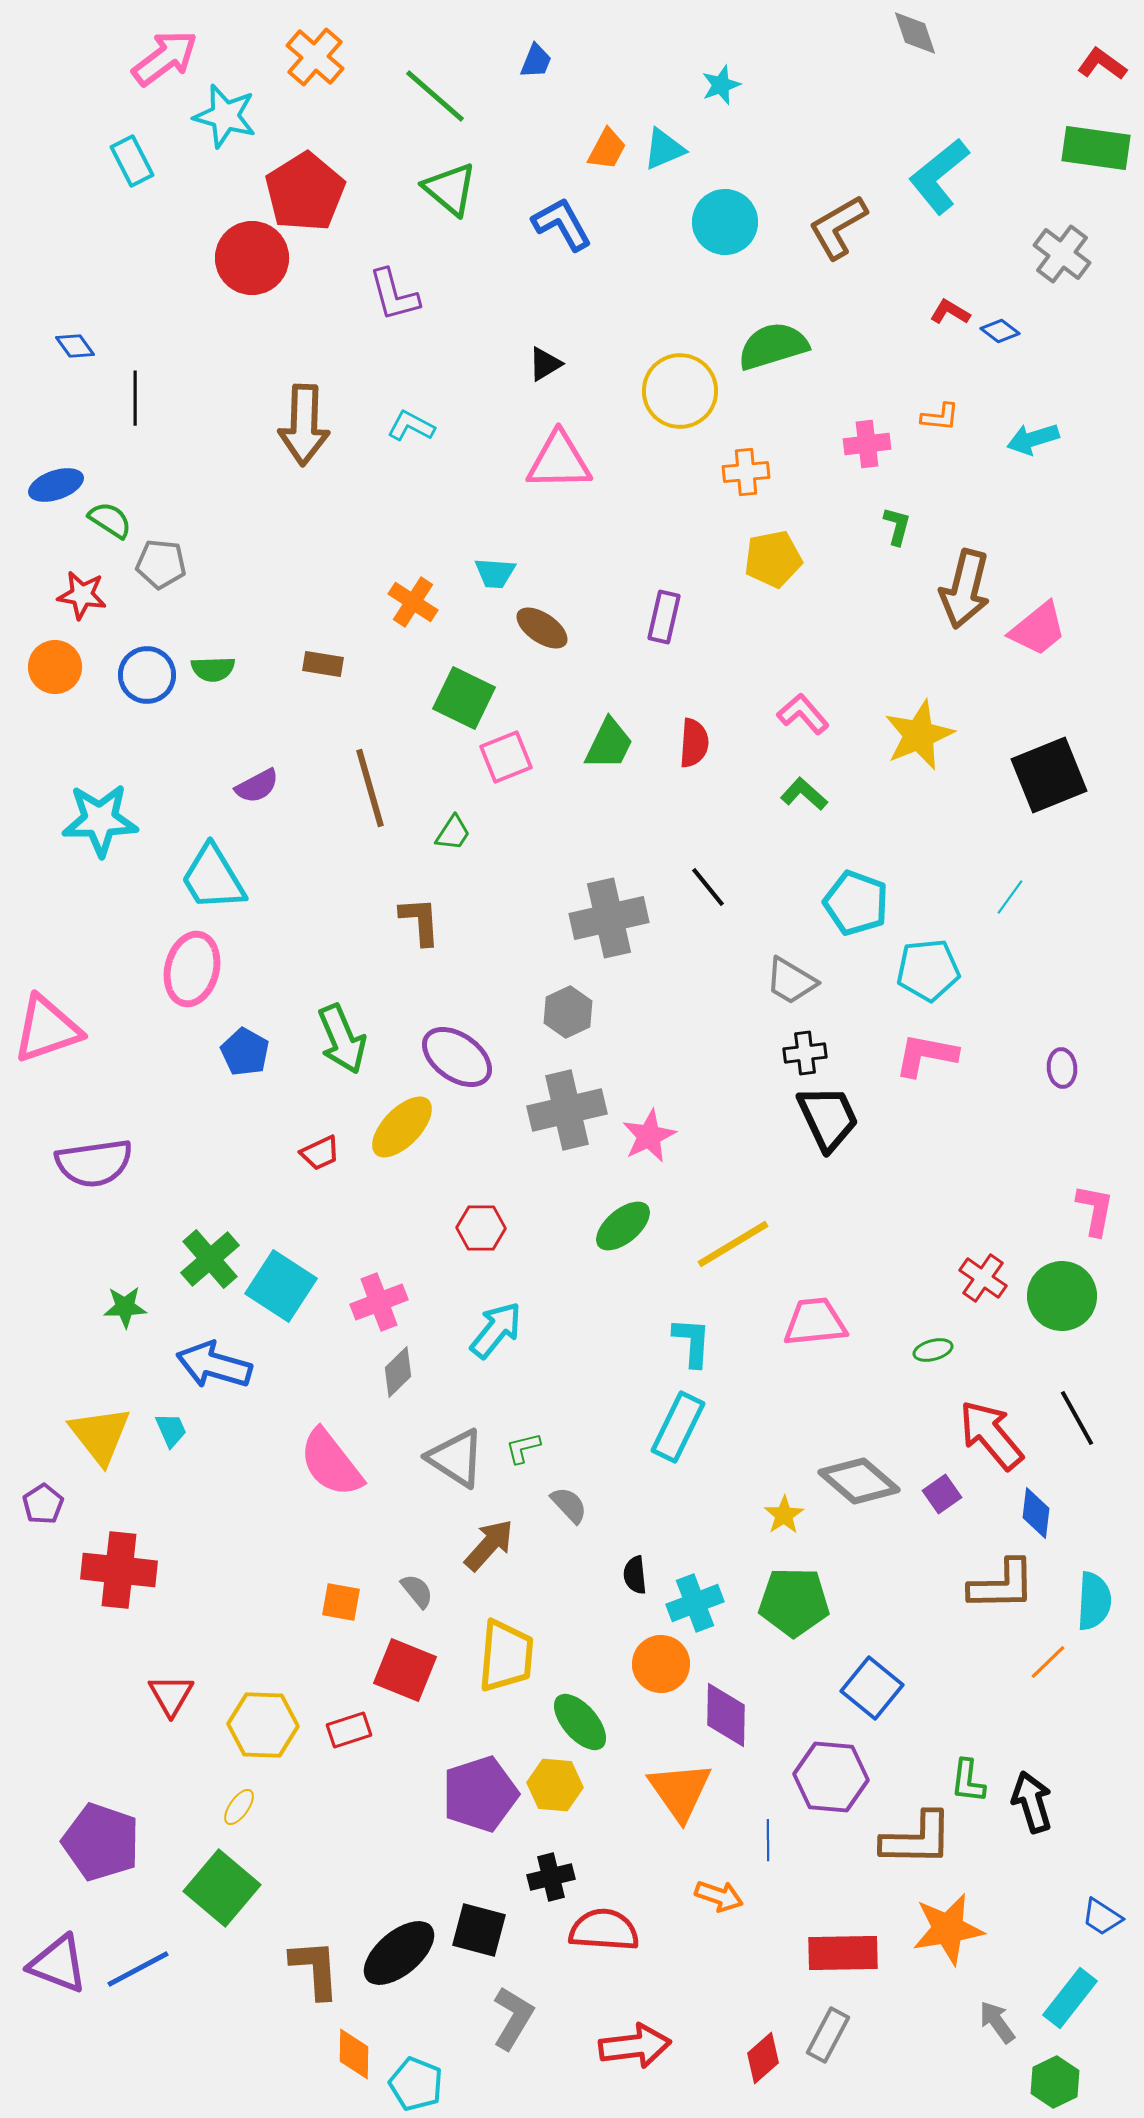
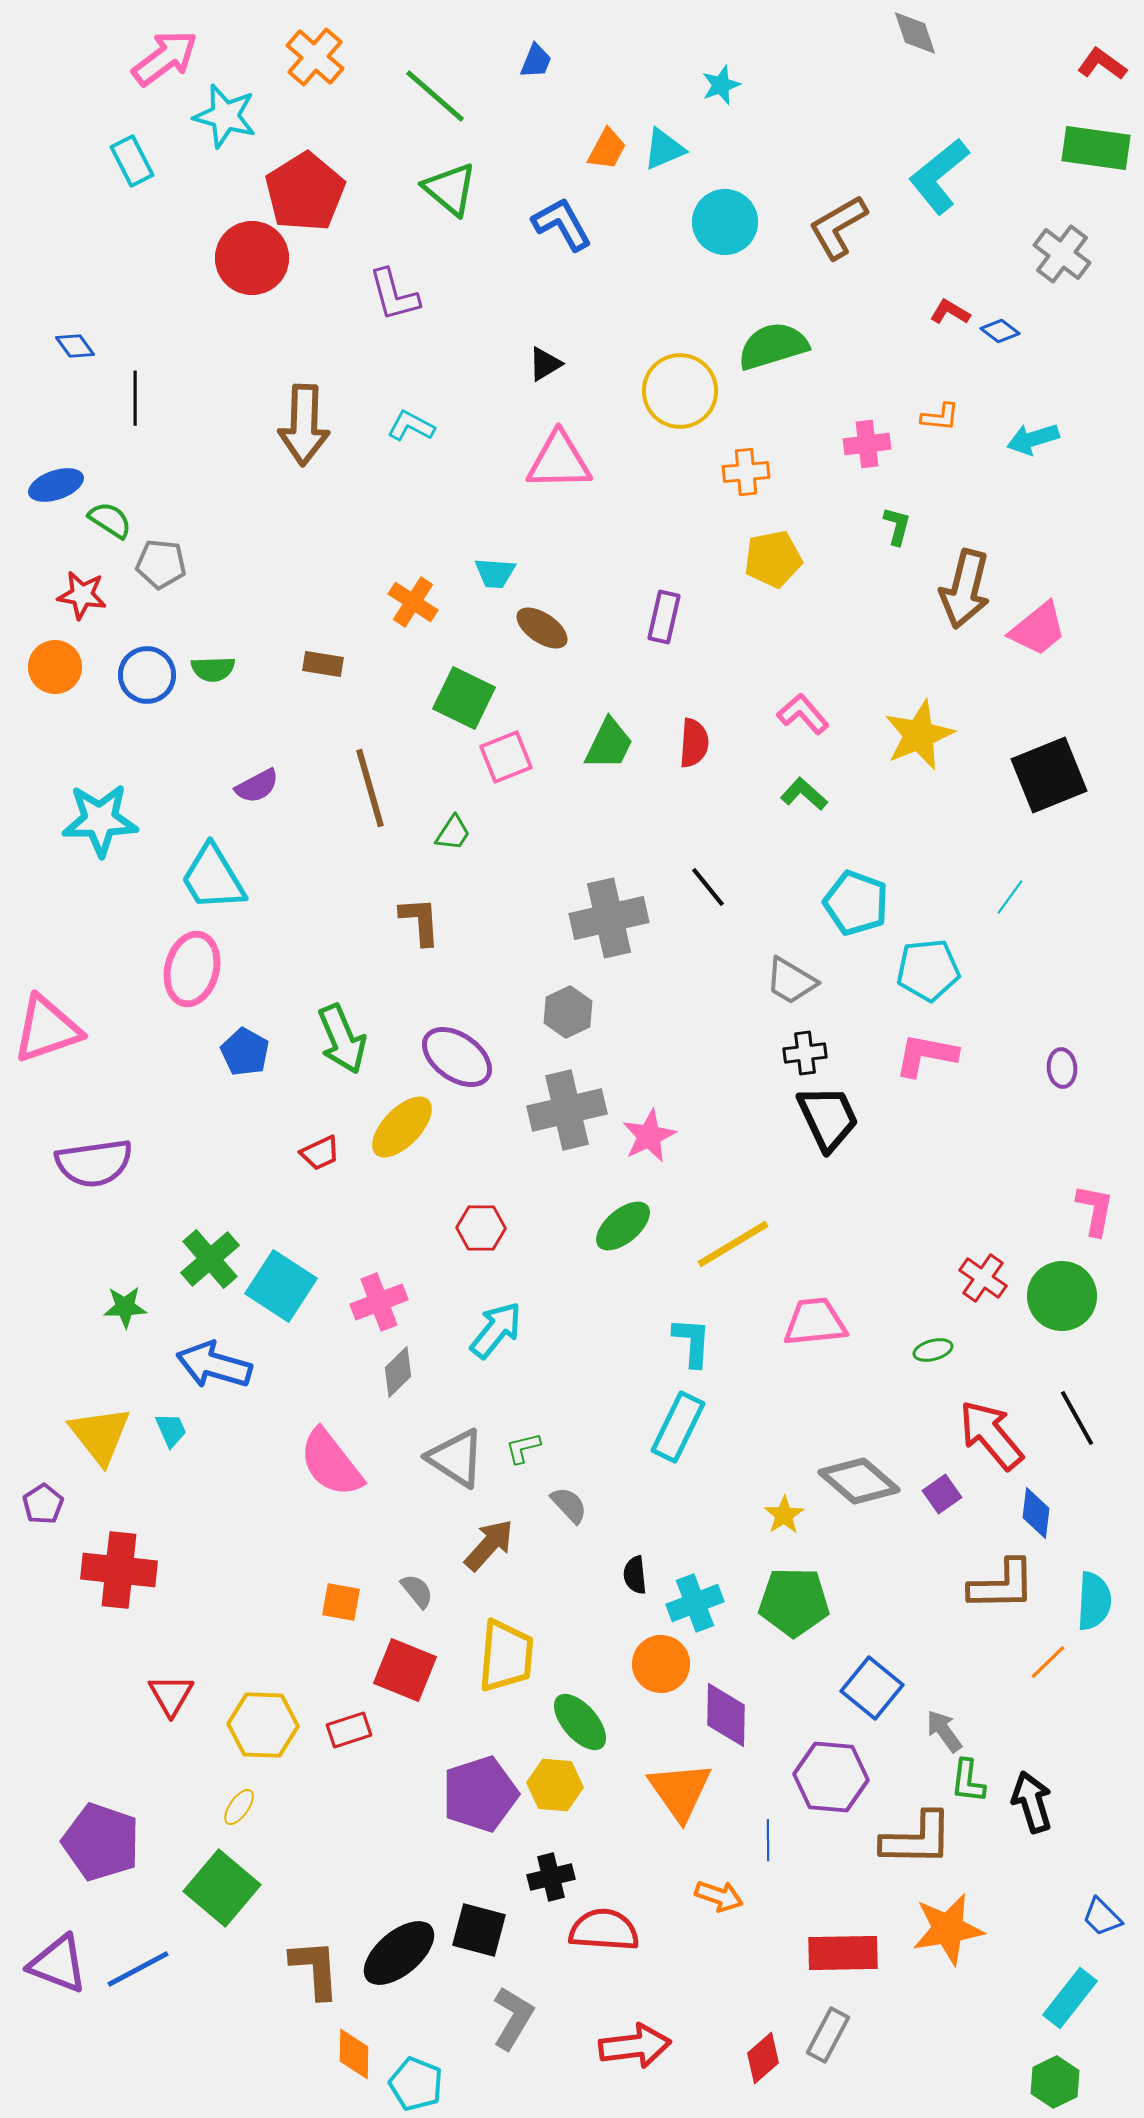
blue trapezoid at (1102, 1917): rotated 12 degrees clockwise
gray arrow at (997, 2022): moved 53 px left, 291 px up
